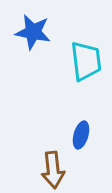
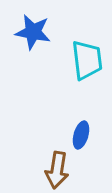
cyan trapezoid: moved 1 px right, 1 px up
brown arrow: moved 4 px right; rotated 15 degrees clockwise
